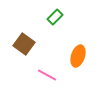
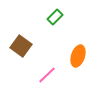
brown square: moved 3 px left, 2 px down
pink line: rotated 72 degrees counterclockwise
